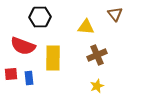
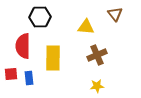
red semicircle: rotated 70 degrees clockwise
yellow star: rotated 16 degrees clockwise
